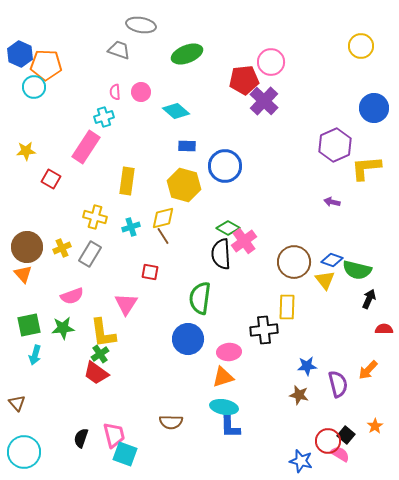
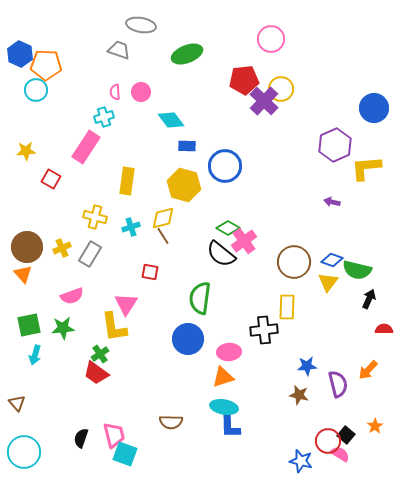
yellow circle at (361, 46): moved 80 px left, 43 px down
pink circle at (271, 62): moved 23 px up
cyan circle at (34, 87): moved 2 px right, 3 px down
cyan diamond at (176, 111): moved 5 px left, 9 px down; rotated 12 degrees clockwise
black semicircle at (221, 254): rotated 48 degrees counterclockwise
yellow triangle at (325, 280): moved 3 px right, 2 px down; rotated 15 degrees clockwise
yellow L-shape at (103, 333): moved 11 px right, 6 px up
